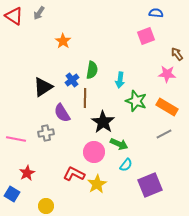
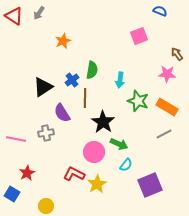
blue semicircle: moved 4 px right, 2 px up; rotated 16 degrees clockwise
pink square: moved 7 px left
orange star: rotated 14 degrees clockwise
green star: moved 2 px right
